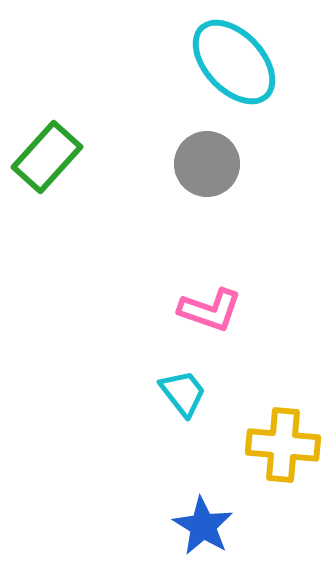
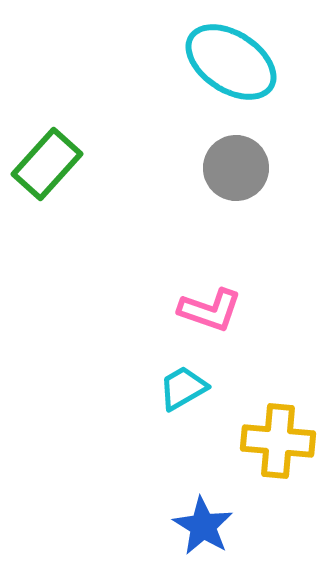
cyan ellipse: moved 3 px left; rotated 14 degrees counterclockwise
green rectangle: moved 7 px down
gray circle: moved 29 px right, 4 px down
cyan trapezoid: moved 5 px up; rotated 82 degrees counterclockwise
yellow cross: moved 5 px left, 4 px up
